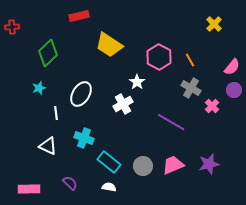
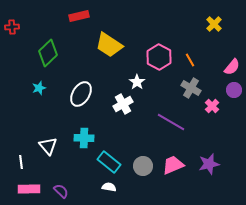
white line: moved 35 px left, 49 px down
cyan cross: rotated 18 degrees counterclockwise
white triangle: rotated 24 degrees clockwise
purple semicircle: moved 9 px left, 8 px down
